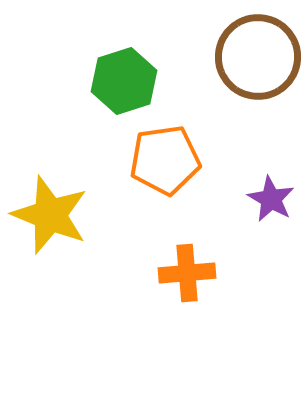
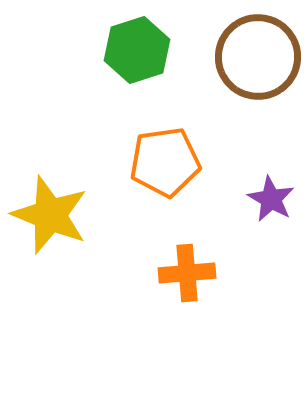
green hexagon: moved 13 px right, 31 px up
orange pentagon: moved 2 px down
